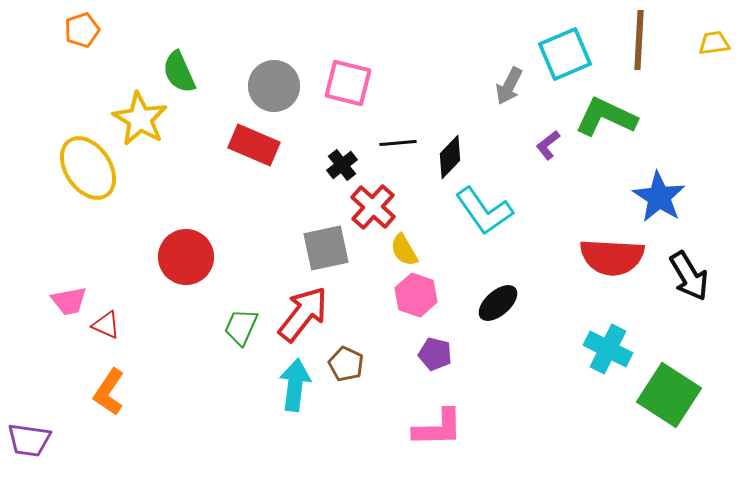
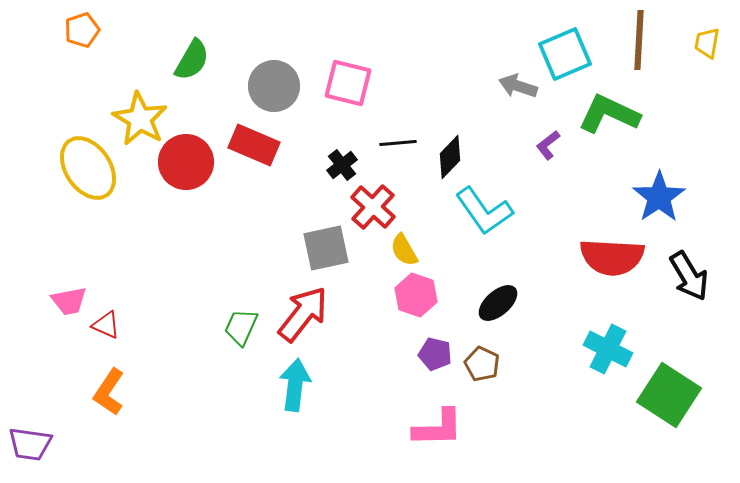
yellow trapezoid: moved 7 px left; rotated 72 degrees counterclockwise
green semicircle: moved 13 px right, 12 px up; rotated 126 degrees counterclockwise
gray arrow: moved 9 px right; rotated 81 degrees clockwise
green L-shape: moved 3 px right, 3 px up
blue star: rotated 6 degrees clockwise
red circle: moved 95 px up
brown pentagon: moved 136 px right
purple trapezoid: moved 1 px right, 4 px down
